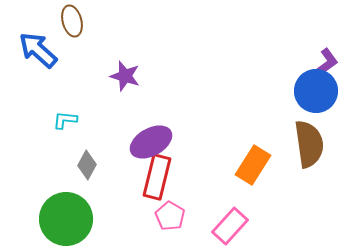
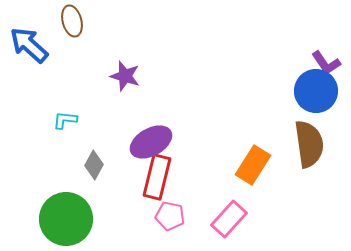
blue arrow: moved 9 px left, 5 px up
purple L-shape: rotated 92 degrees clockwise
gray diamond: moved 7 px right
pink pentagon: rotated 20 degrees counterclockwise
pink rectangle: moved 1 px left, 7 px up
